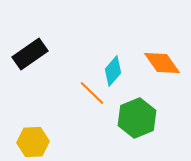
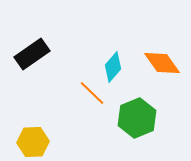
black rectangle: moved 2 px right
cyan diamond: moved 4 px up
